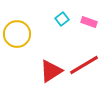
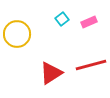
pink rectangle: rotated 42 degrees counterclockwise
red line: moved 7 px right; rotated 16 degrees clockwise
red triangle: moved 2 px down
